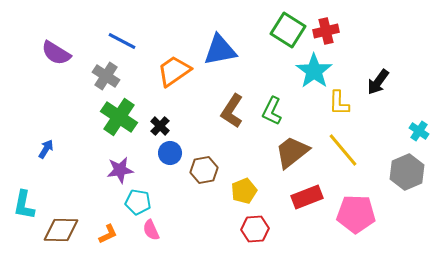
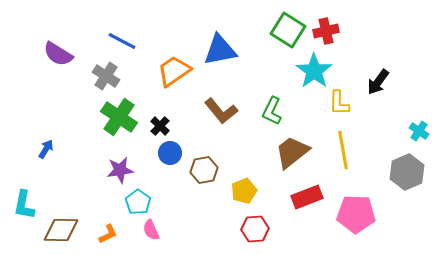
purple semicircle: moved 2 px right, 1 px down
brown L-shape: moved 11 px left; rotated 72 degrees counterclockwise
yellow line: rotated 30 degrees clockwise
cyan pentagon: rotated 25 degrees clockwise
